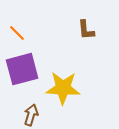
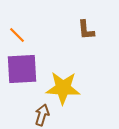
orange line: moved 2 px down
purple square: rotated 12 degrees clockwise
brown arrow: moved 11 px right
